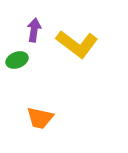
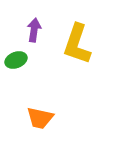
yellow L-shape: rotated 72 degrees clockwise
green ellipse: moved 1 px left
